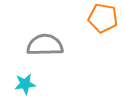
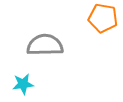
cyan star: moved 2 px left
